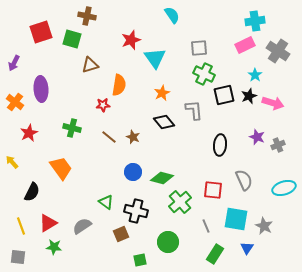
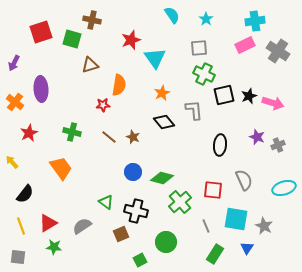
brown cross at (87, 16): moved 5 px right, 4 px down
cyan star at (255, 75): moved 49 px left, 56 px up
green cross at (72, 128): moved 4 px down
black semicircle at (32, 192): moved 7 px left, 2 px down; rotated 12 degrees clockwise
green circle at (168, 242): moved 2 px left
green square at (140, 260): rotated 16 degrees counterclockwise
